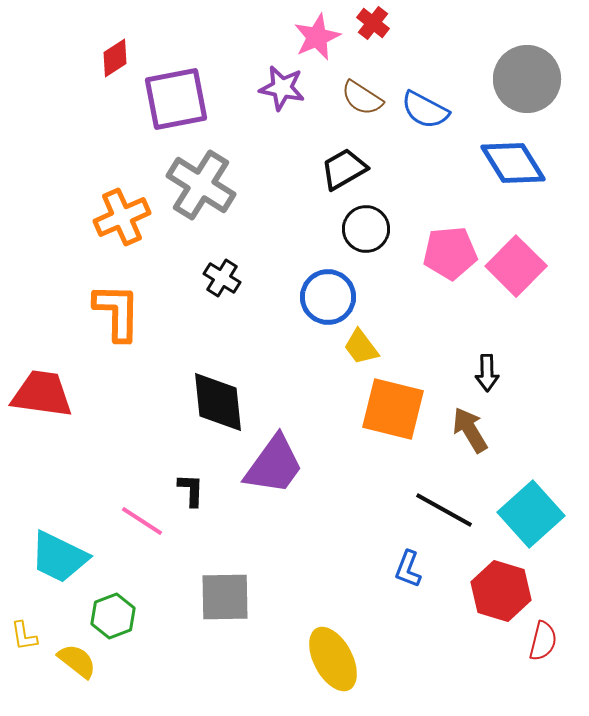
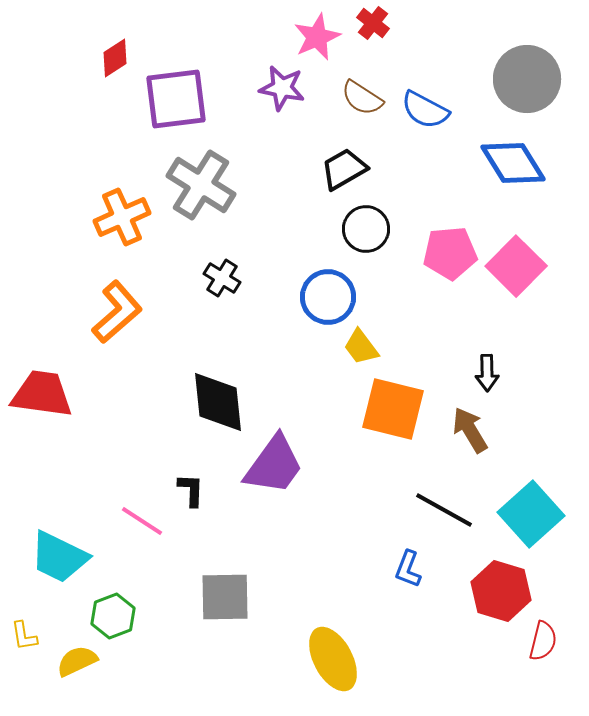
purple square: rotated 4 degrees clockwise
orange L-shape: rotated 48 degrees clockwise
yellow semicircle: rotated 63 degrees counterclockwise
